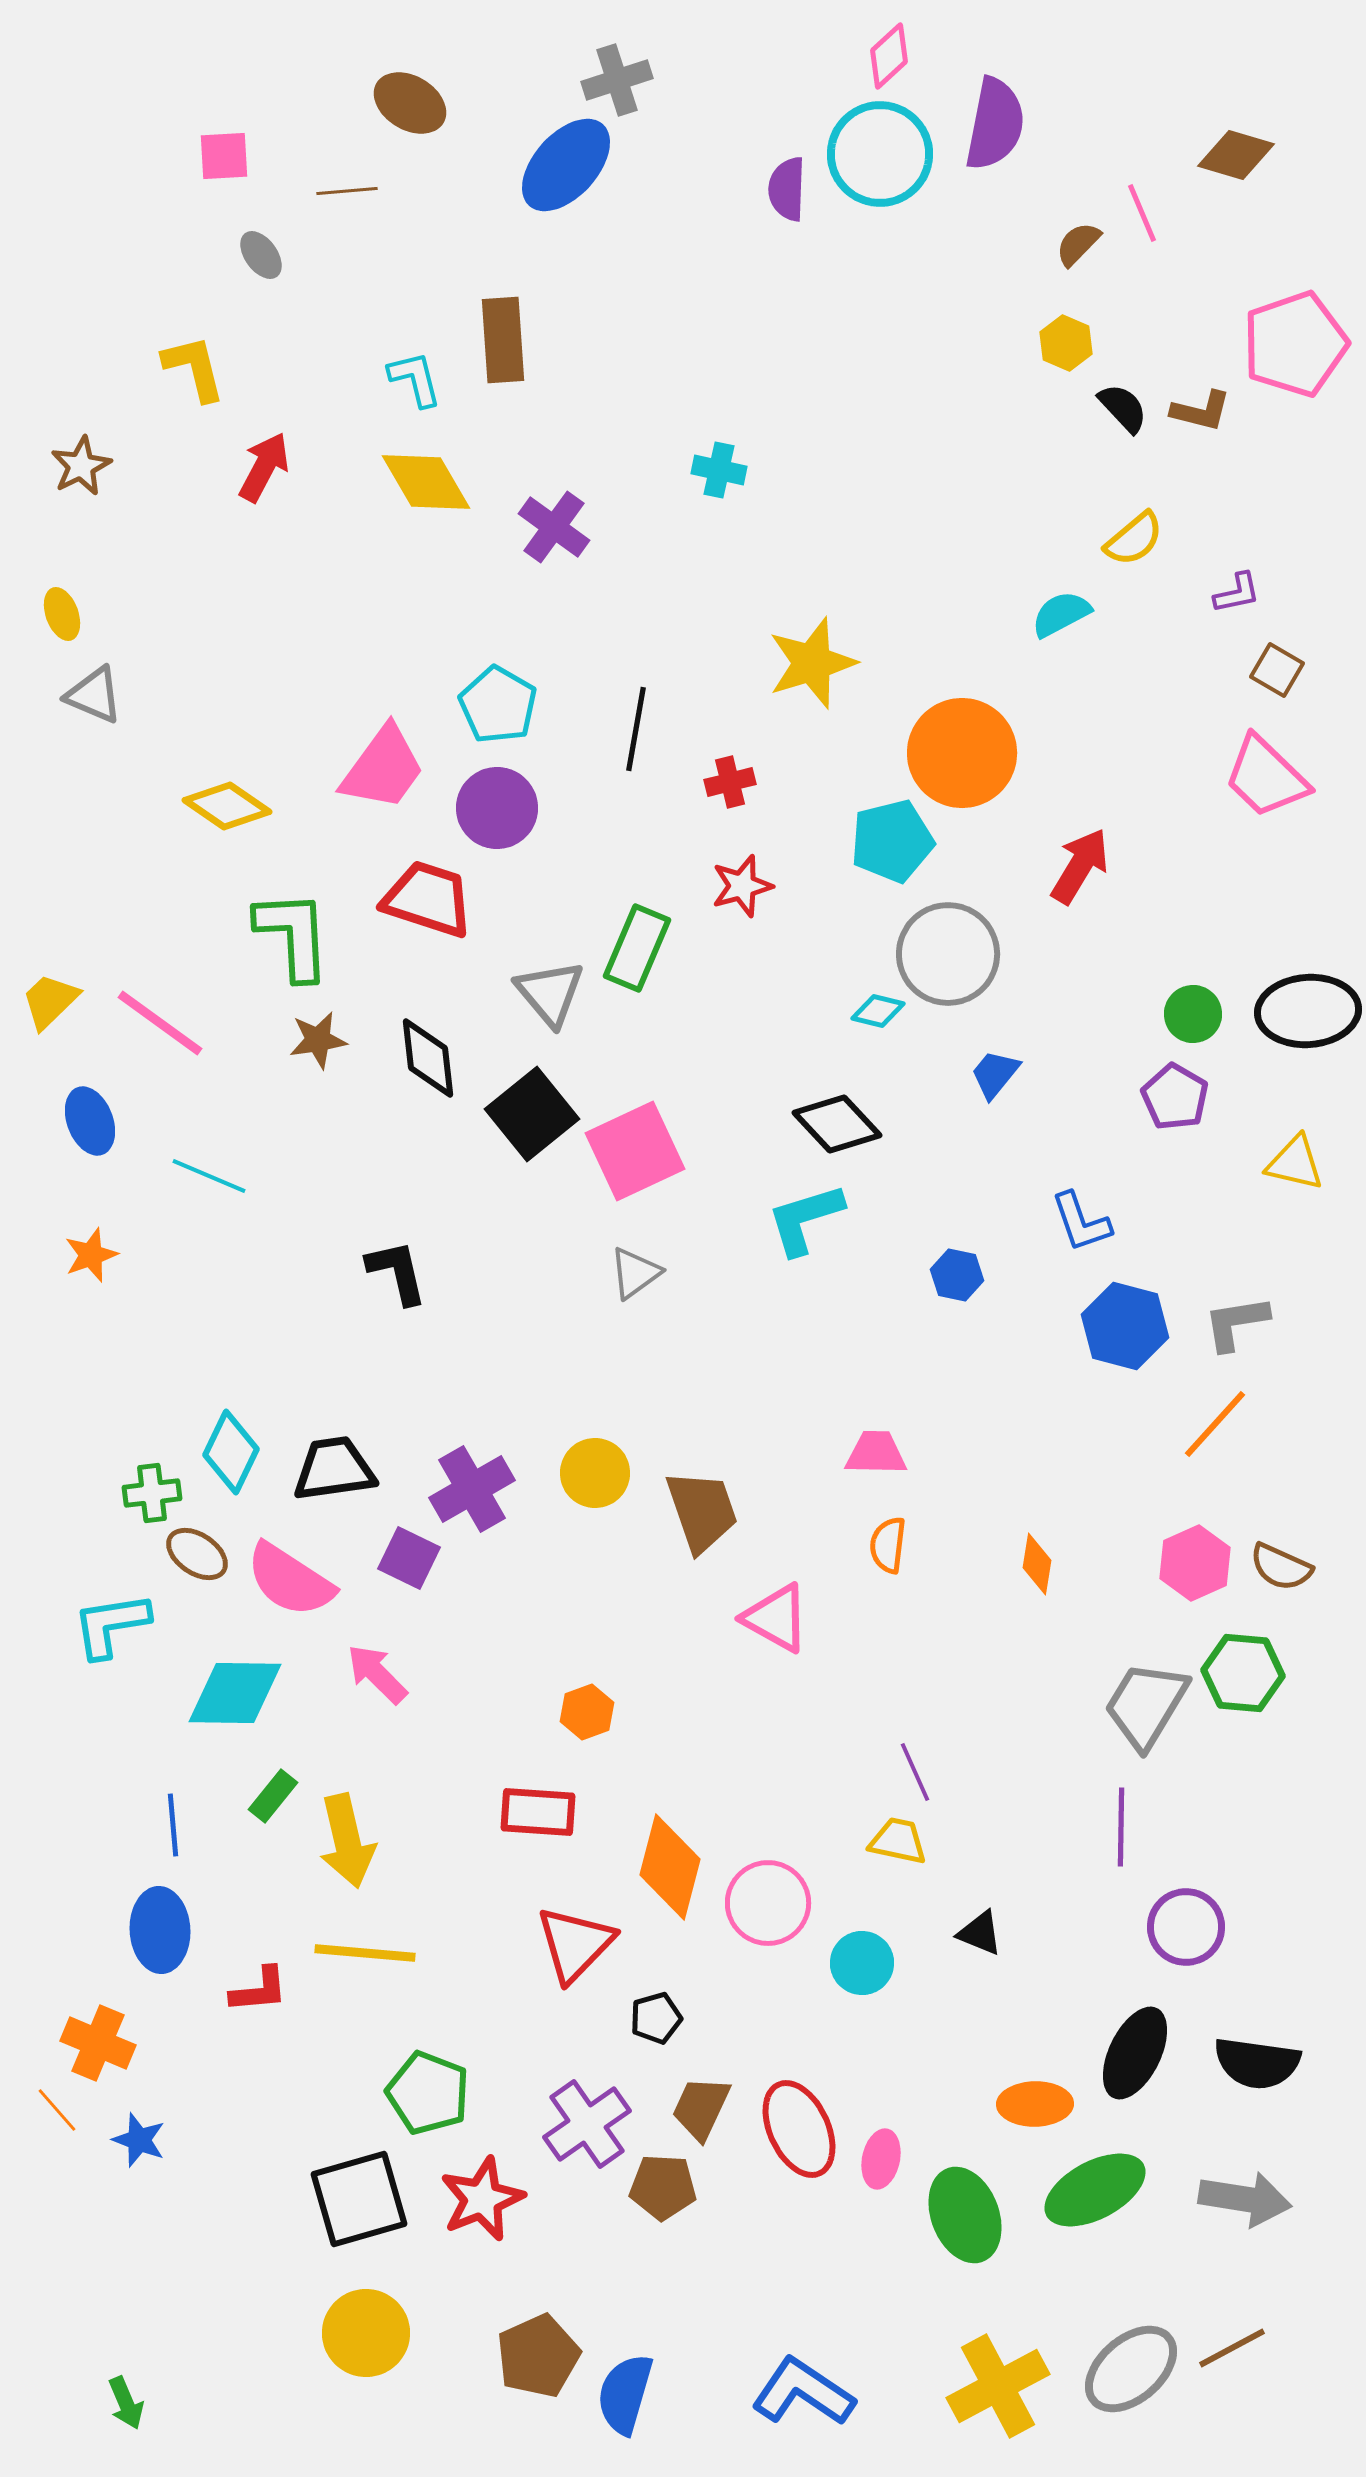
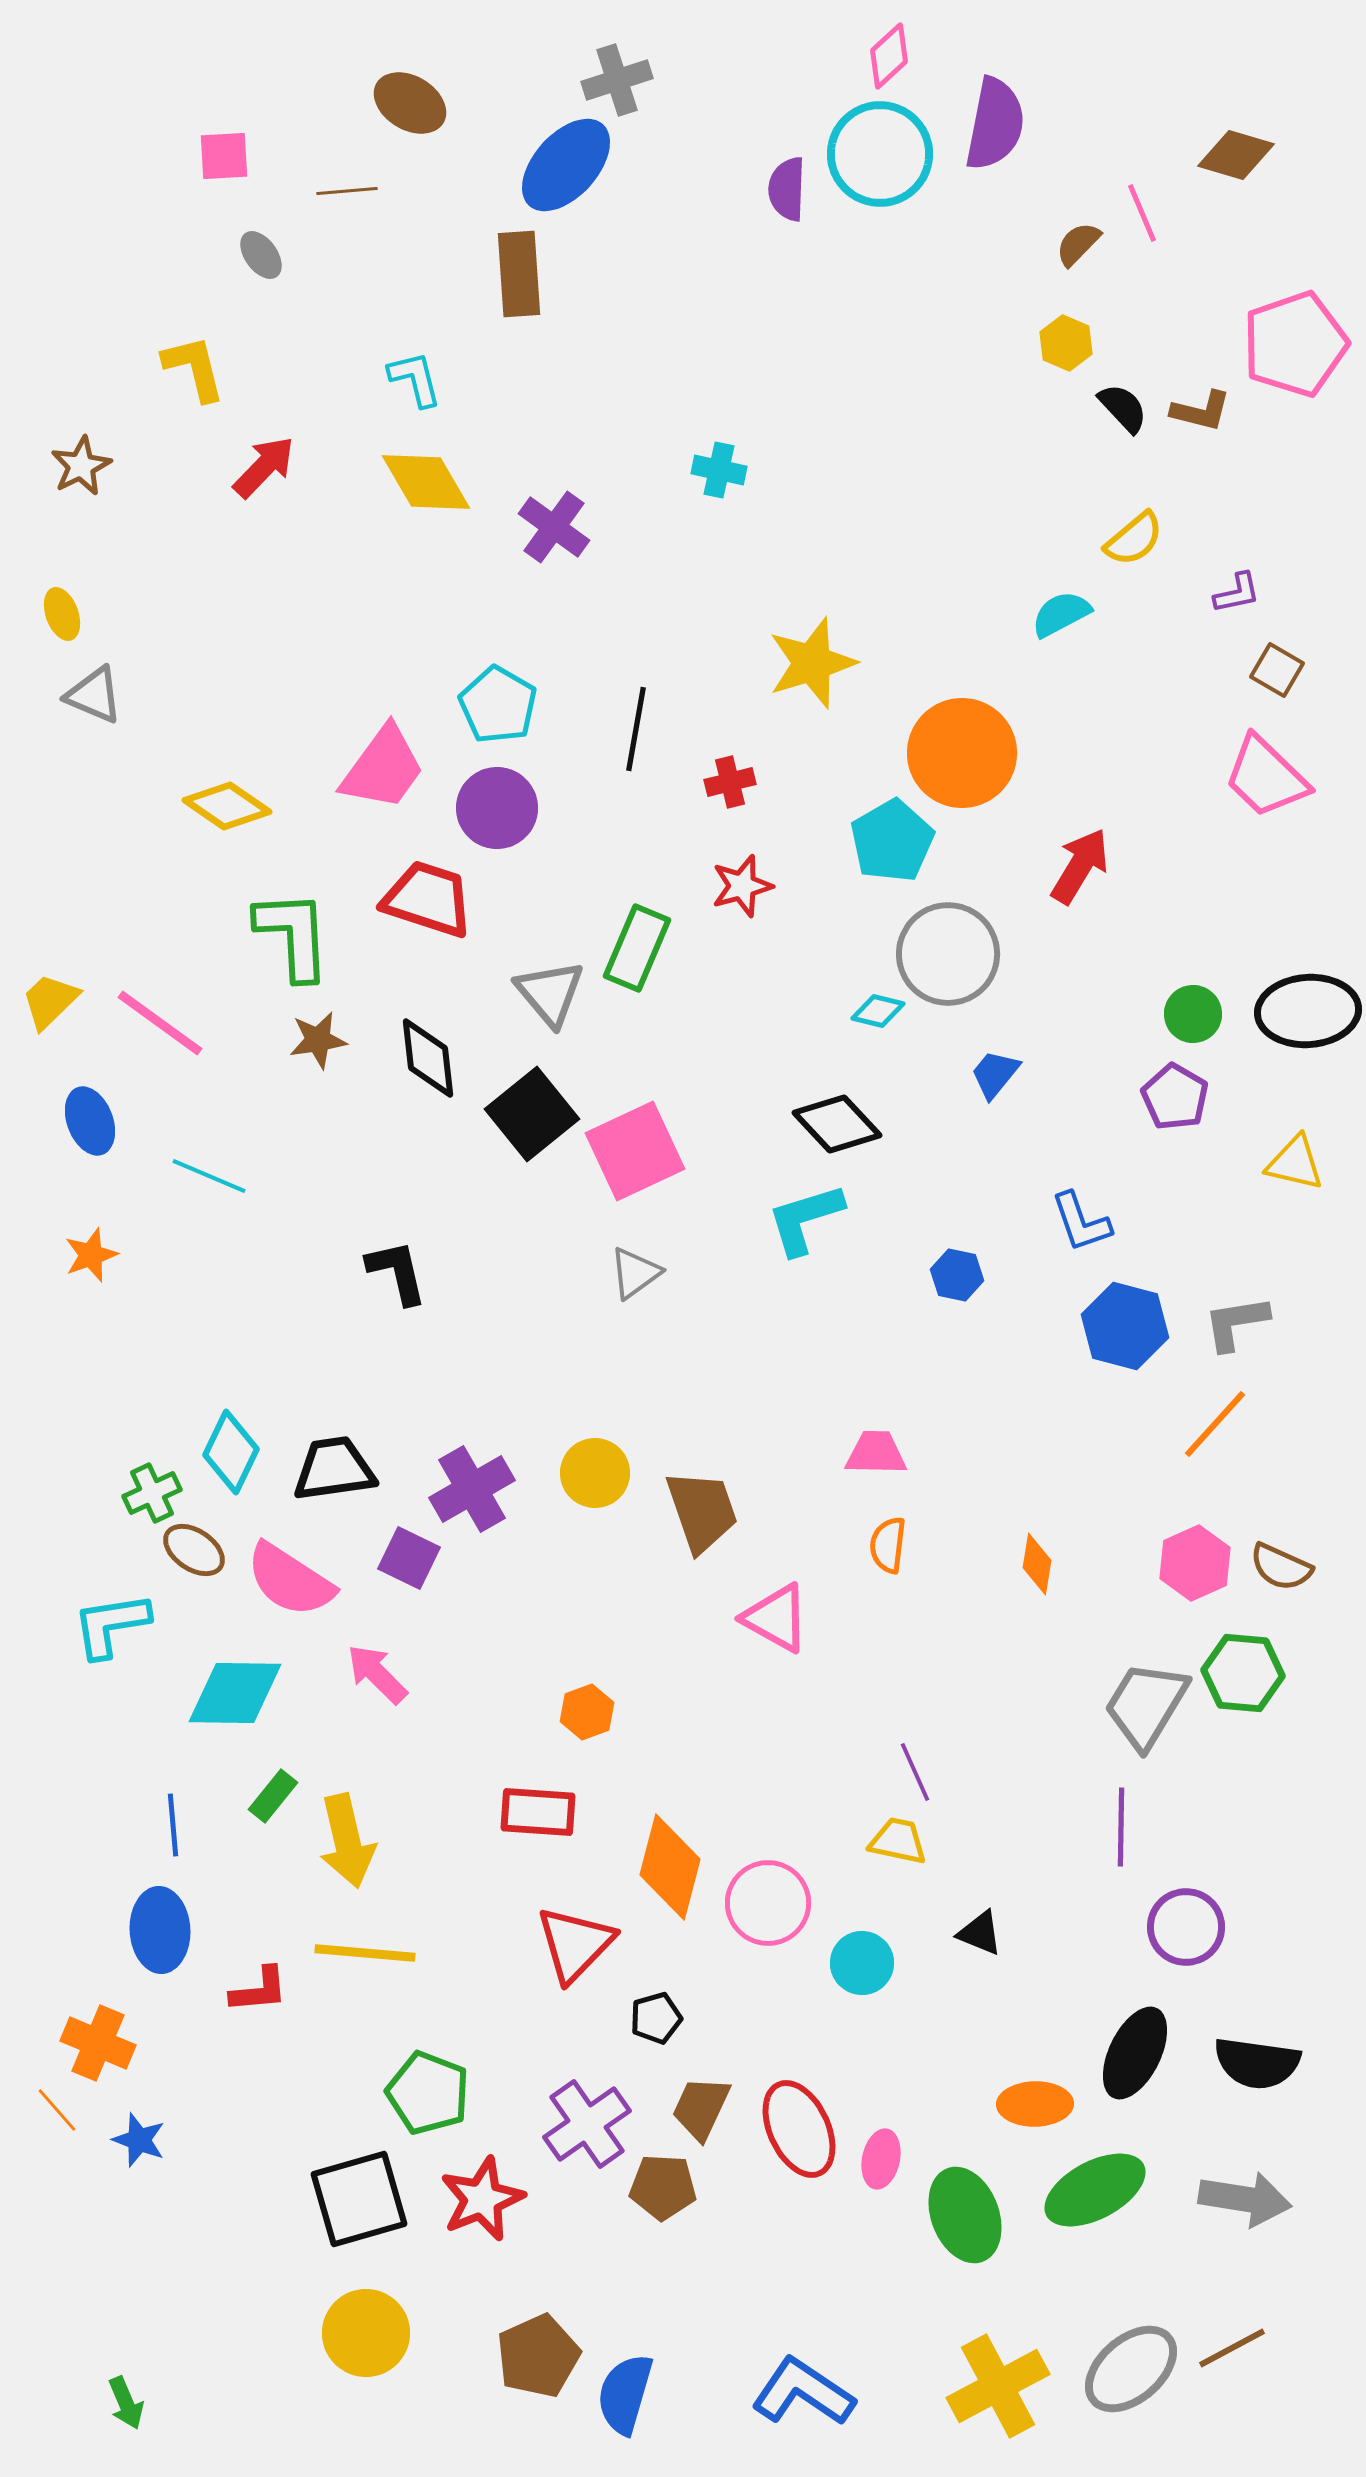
brown rectangle at (503, 340): moved 16 px right, 66 px up
red arrow at (264, 467): rotated 16 degrees clockwise
cyan pentagon at (892, 841): rotated 16 degrees counterclockwise
green cross at (152, 1493): rotated 18 degrees counterclockwise
brown ellipse at (197, 1554): moved 3 px left, 4 px up
